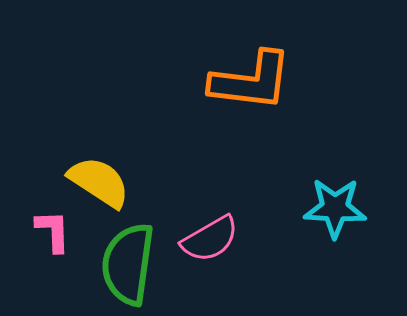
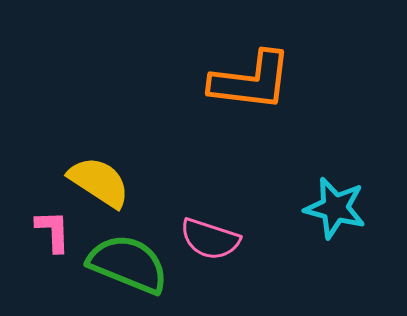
cyan star: rotated 12 degrees clockwise
pink semicircle: rotated 48 degrees clockwise
green semicircle: rotated 104 degrees clockwise
